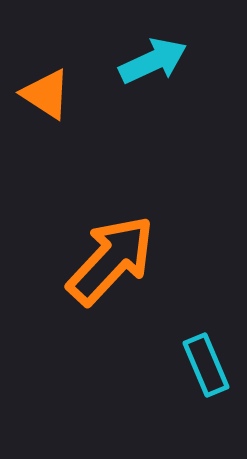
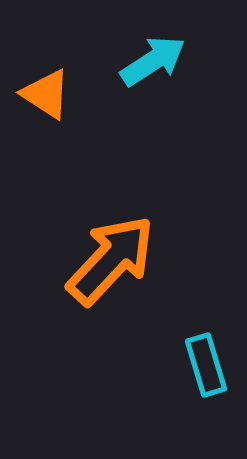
cyan arrow: rotated 8 degrees counterclockwise
cyan rectangle: rotated 6 degrees clockwise
